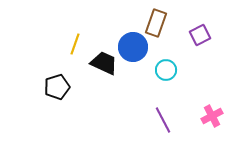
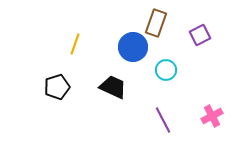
black trapezoid: moved 9 px right, 24 px down
